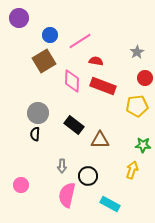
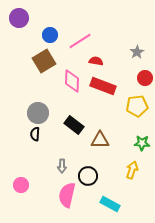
green star: moved 1 px left, 2 px up
